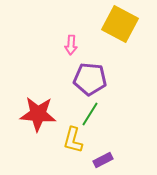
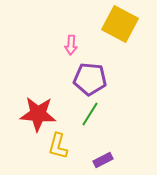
yellow L-shape: moved 15 px left, 6 px down
